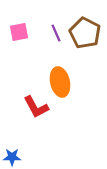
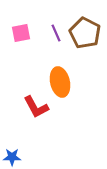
pink square: moved 2 px right, 1 px down
